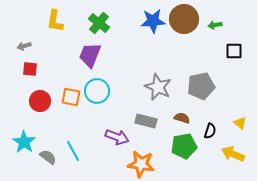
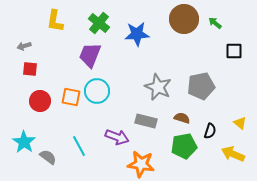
blue star: moved 16 px left, 13 px down
green arrow: moved 2 px up; rotated 48 degrees clockwise
cyan line: moved 6 px right, 5 px up
